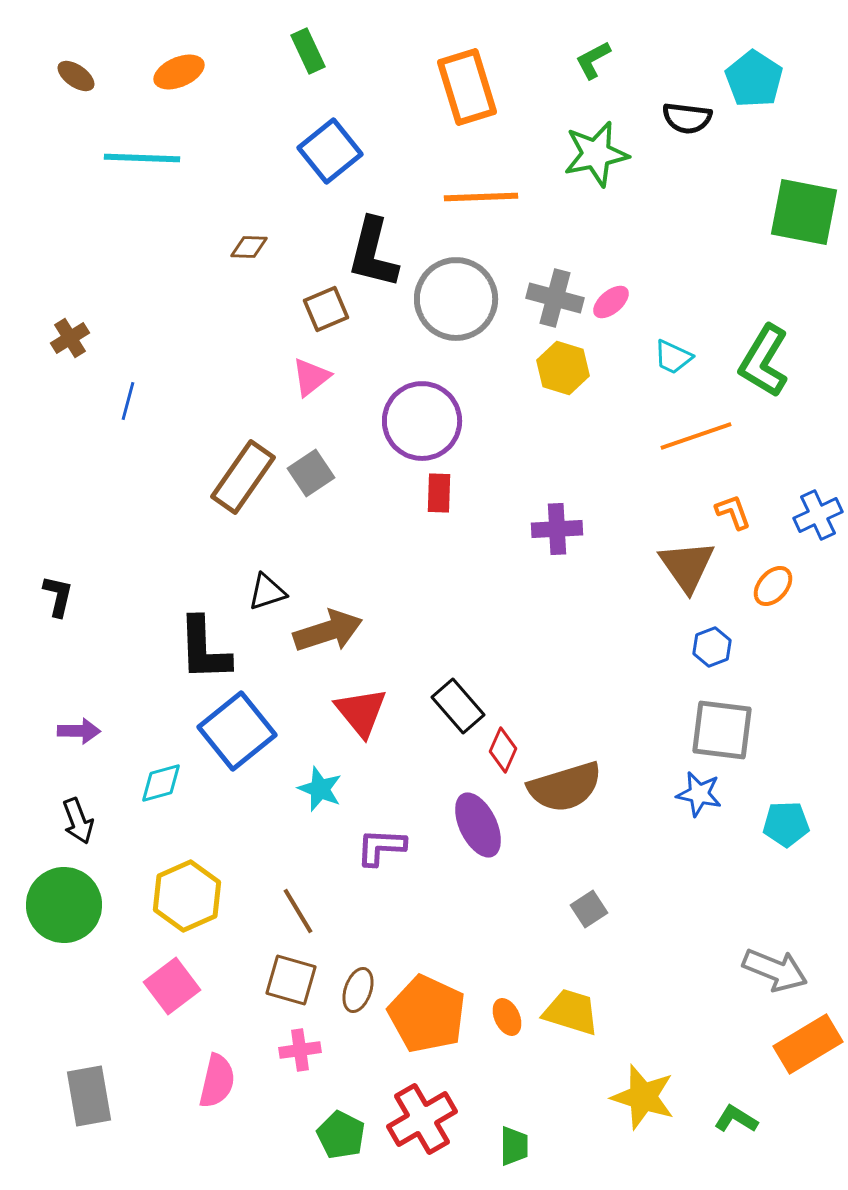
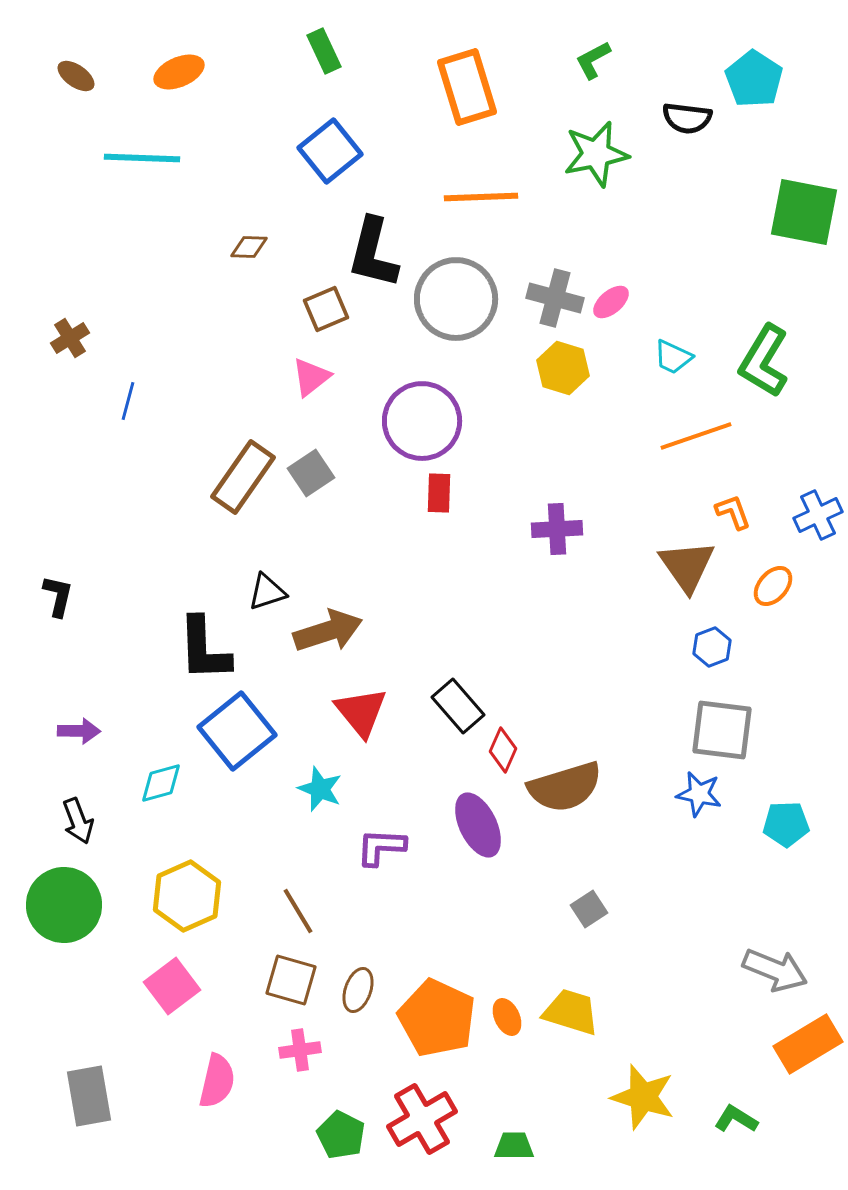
green rectangle at (308, 51): moved 16 px right
orange pentagon at (427, 1014): moved 10 px right, 4 px down
green trapezoid at (514, 1146): rotated 90 degrees counterclockwise
